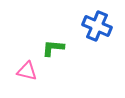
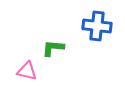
blue cross: rotated 16 degrees counterclockwise
